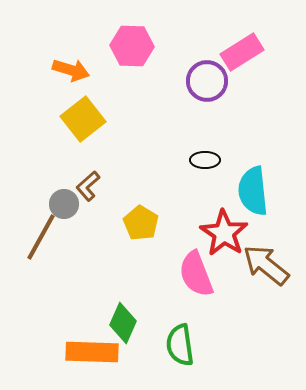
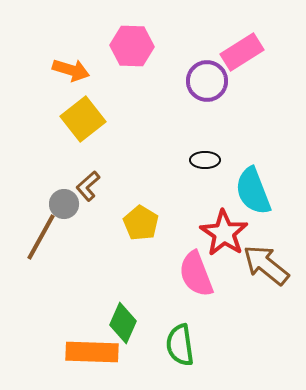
cyan semicircle: rotated 15 degrees counterclockwise
